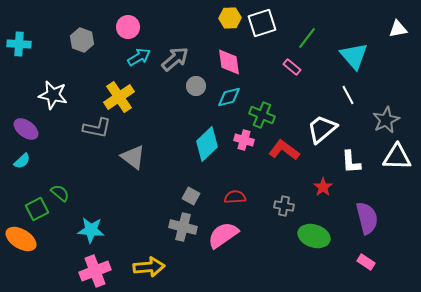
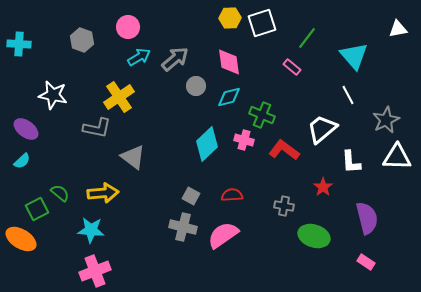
red semicircle at (235, 197): moved 3 px left, 2 px up
yellow arrow at (149, 267): moved 46 px left, 74 px up
